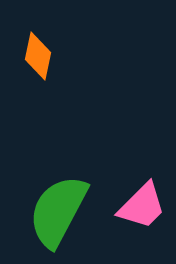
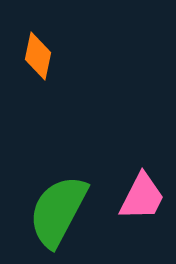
pink trapezoid: moved 9 px up; rotated 18 degrees counterclockwise
